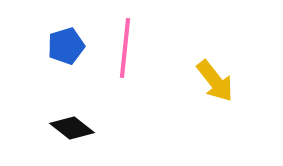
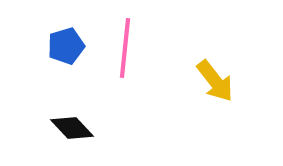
black diamond: rotated 9 degrees clockwise
